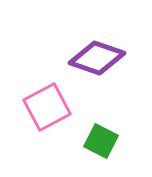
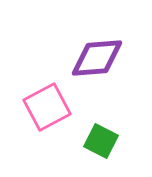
purple diamond: rotated 24 degrees counterclockwise
